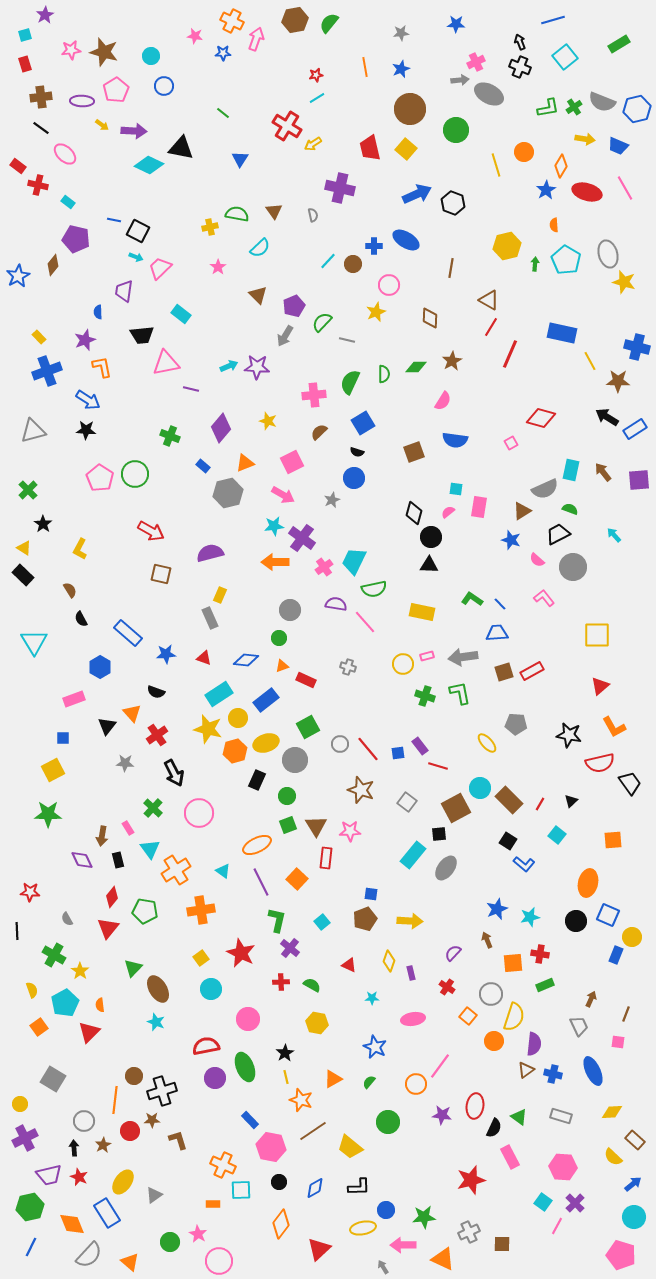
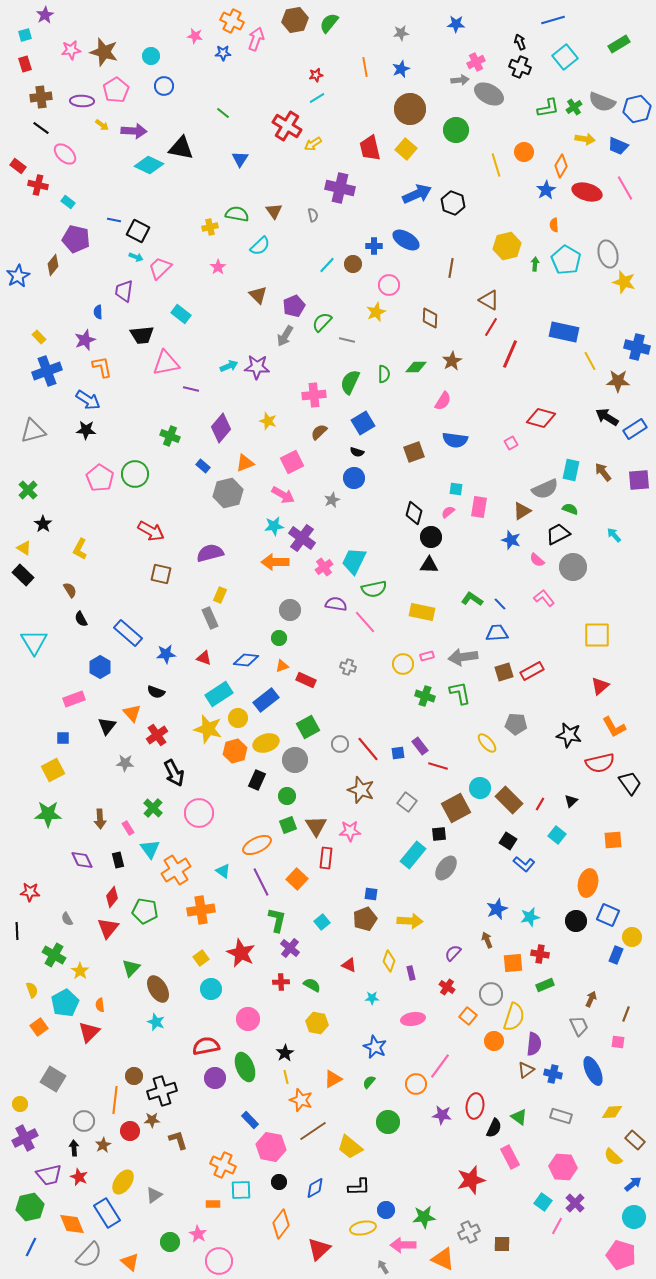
cyan semicircle at (260, 248): moved 2 px up
cyan line at (328, 261): moved 1 px left, 4 px down
blue rectangle at (562, 333): moved 2 px right, 1 px up
brown arrow at (102, 836): moved 2 px left, 17 px up; rotated 12 degrees counterclockwise
green triangle at (133, 968): moved 2 px left
